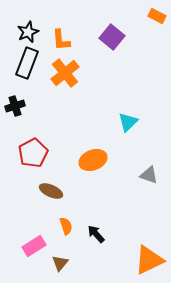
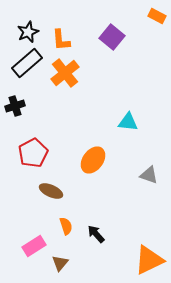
black rectangle: rotated 28 degrees clockwise
cyan triangle: rotated 50 degrees clockwise
orange ellipse: rotated 32 degrees counterclockwise
